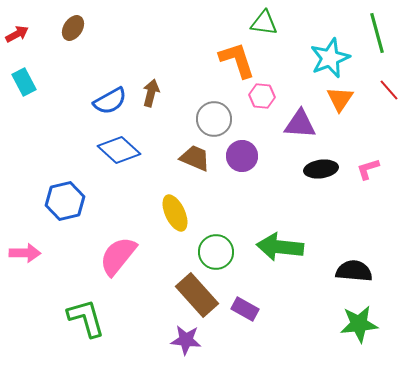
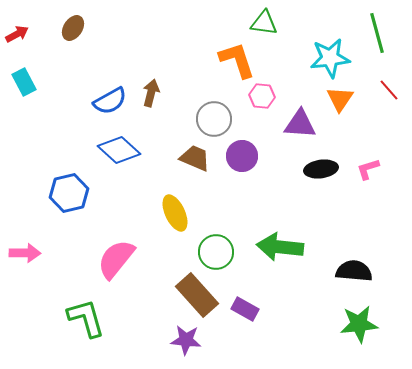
cyan star: rotated 15 degrees clockwise
blue hexagon: moved 4 px right, 8 px up
pink semicircle: moved 2 px left, 3 px down
